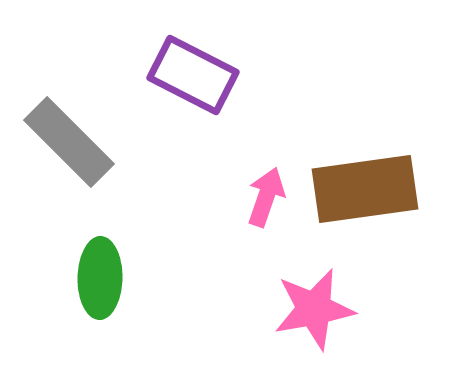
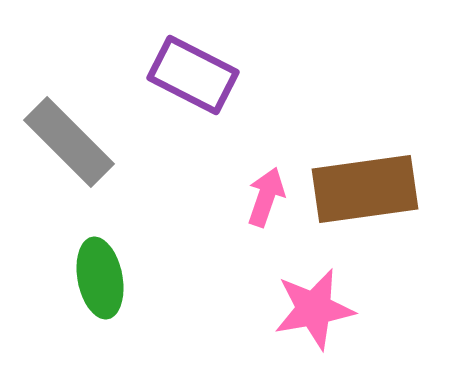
green ellipse: rotated 12 degrees counterclockwise
